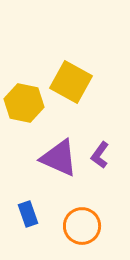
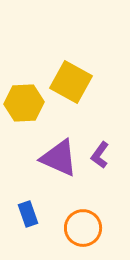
yellow hexagon: rotated 15 degrees counterclockwise
orange circle: moved 1 px right, 2 px down
